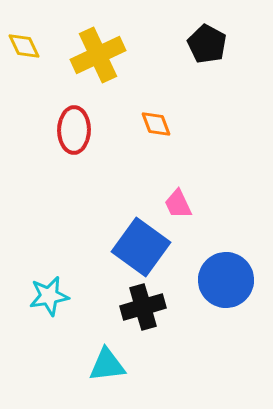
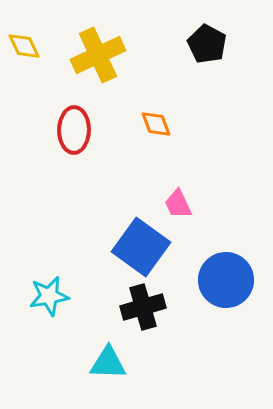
cyan triangle: moved 1 px right, 2 px up; rotated 9 degrees clockwise
